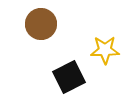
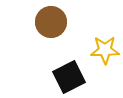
brown circle: moved 10 px right, 2 px up
